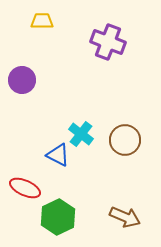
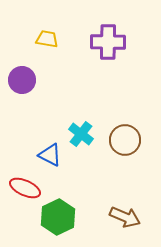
yellow trapezoid: moved 5 px right, 18 px down; rotated 10 degrees clockwise
purple cross: rotated 20 degrees counterclockwise
blue triangle: moved 8 px left
